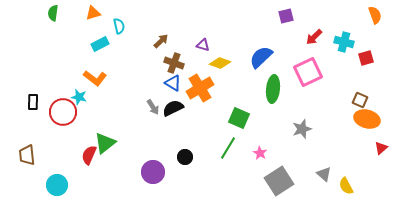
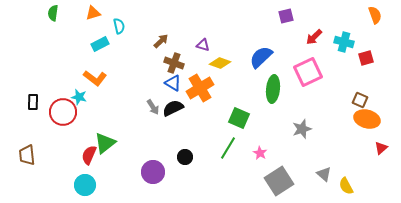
cyan circle: moved 28 px right
